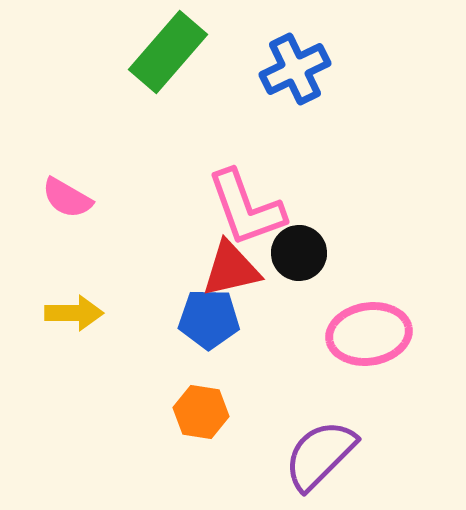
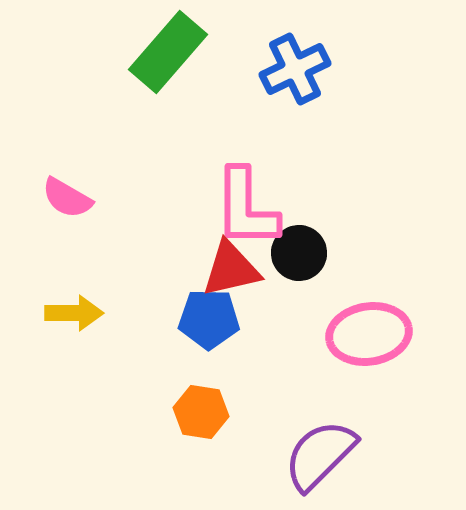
pink L-shape: rotated 20 degrees clockwise
